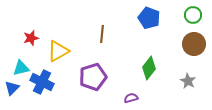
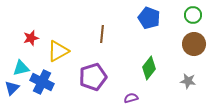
gray star: rotated 21 degrees counterclockwise
